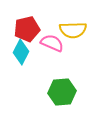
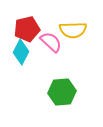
pink semicircle: moved 1 px left, 1 px up; rotated 20 degrees clockwise
